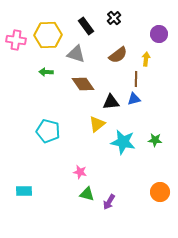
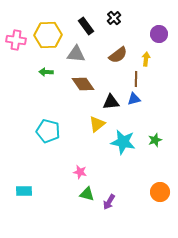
gray triangle: rotated 12 degrees counterclockwise
green star: rotated 24 degrees counterclockwise
